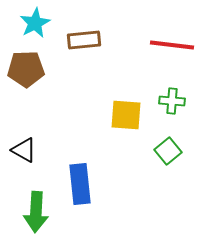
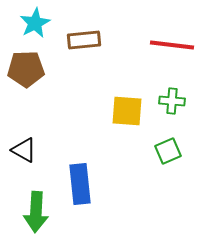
yellow square: moved 1 px right, 4 px up
green square: rotated 16 degrees clockwise
